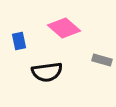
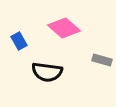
blue rectangle: rotated 18 degrees counterclockwise
black semicircle: rotated 16 degrees clockwise
